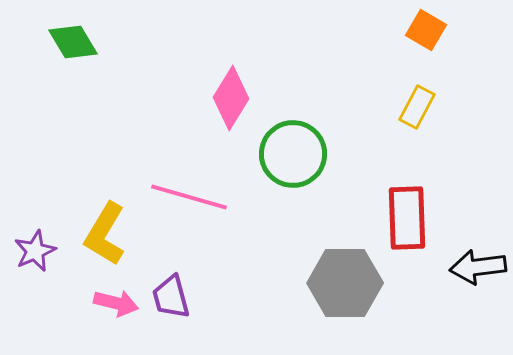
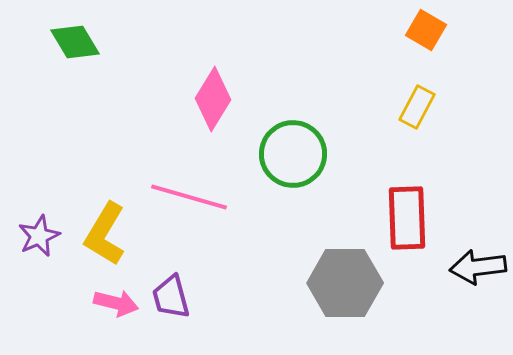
green diamond: moved 2 px right
pink diamond: moved 18 px left, 1 px down
purple star: moved 4 px right, 15 px up
